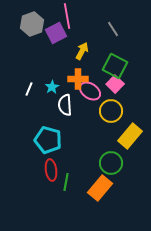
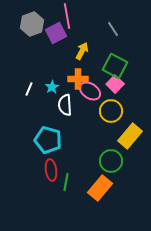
green circle: moved 2 px up
